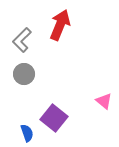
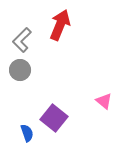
gray circle: moved 4 px left, 4 px up
